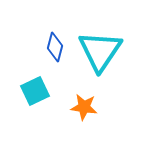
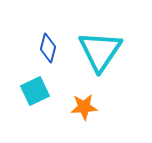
blue diamond: moved 7 px left, 1 px down
orange star: rotated 12 degrees counterclockwise
